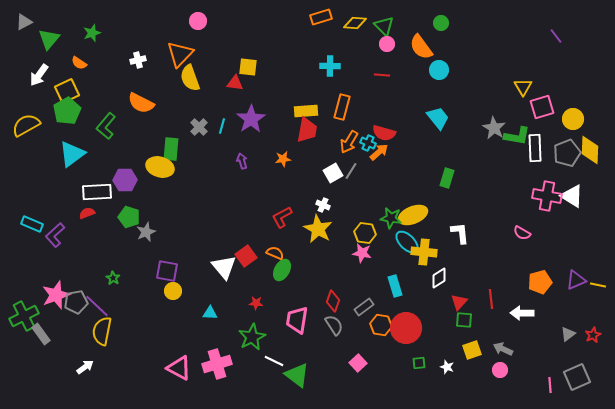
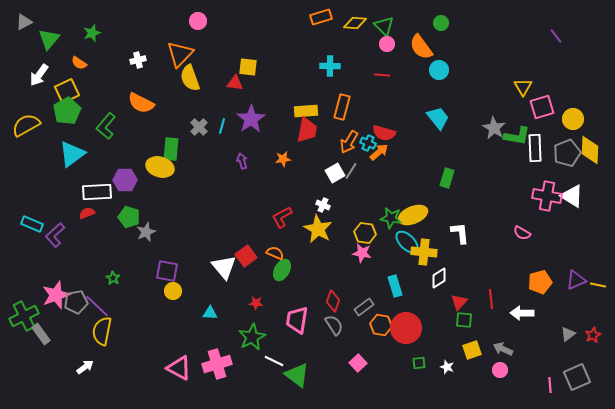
white square at (333, 173): moved 2 px right
